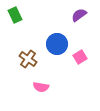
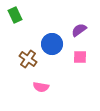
purple semicircle: moved 15 px down
blue circle: moved 5 px left
pink square: rotated 32 degrees clockwise
